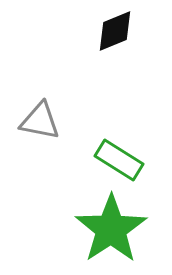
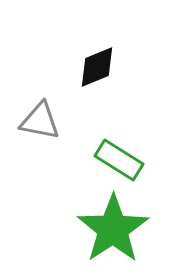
black diamond: moved 18 px left, 36 px down
green star: moved 2 px right
